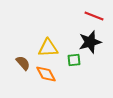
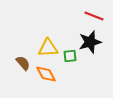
green square: moved 4 px left, 4 px up
